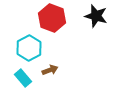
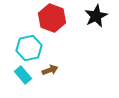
black star: rotated 30 degrees clockwise
cyan hexagon: rotated 15 degrees clockwise
cyan rectangle: moved 3 px up
